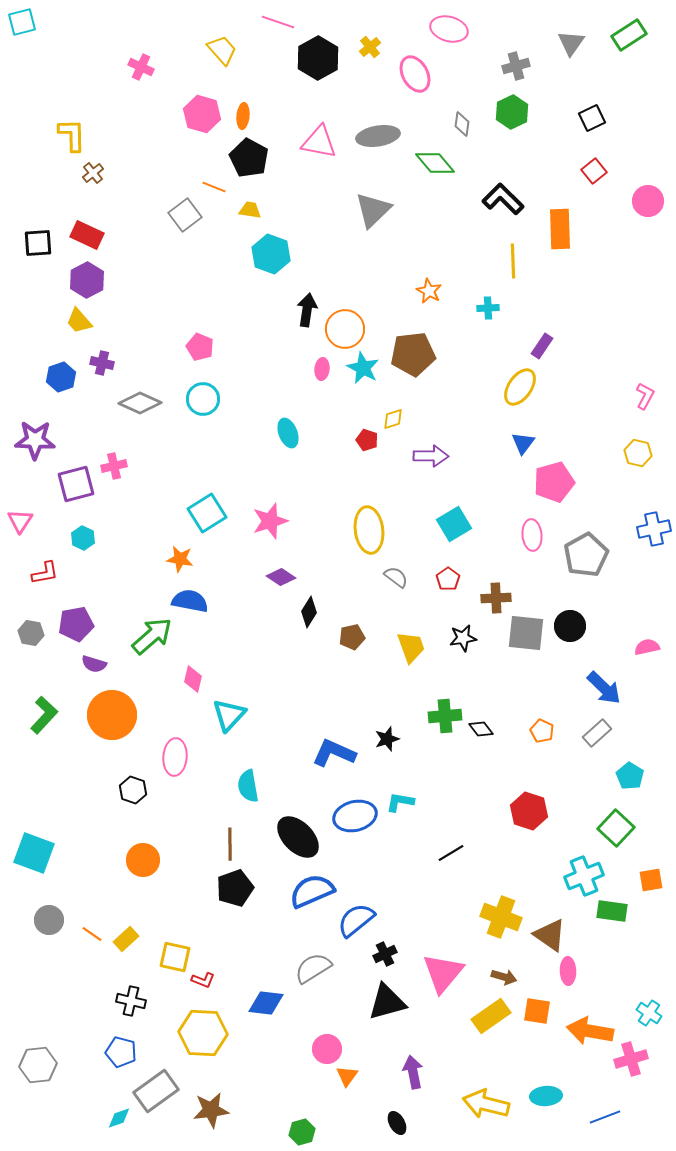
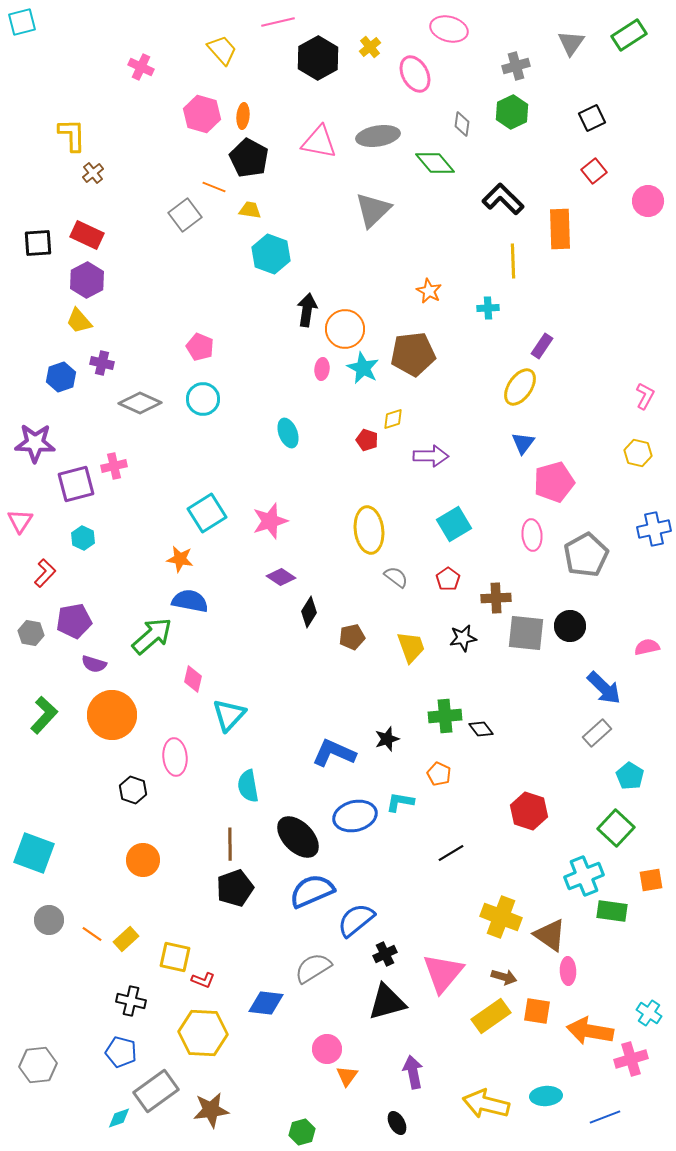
pink line at (278, 22): rotated 32 degrees counterclockwise
purple star at (35, 440): moved 3 px down
red L-shape at (45, 573): rotated 36 degrees counterclockwise
purple pentagon at (76, 624): moved 2 px left, 3 px up
orange pentagon at (542, 731): moved 103 px left, 43 px down
pink ellipse at (175, 757): rotated 9 degrees counterclockwise
